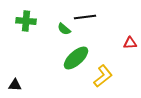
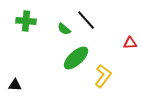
black line: moved 1 px right, 3 px down; rotated 55 degrees clockwise
yellow L-shape: rotated 15 degrees counterclockwise
